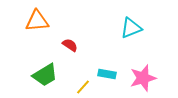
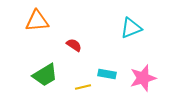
red semicircle: moved 4 px right
yellow line: rotated 35 degrees clockwise
